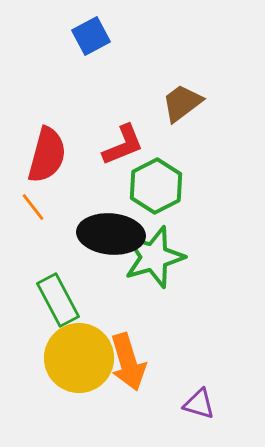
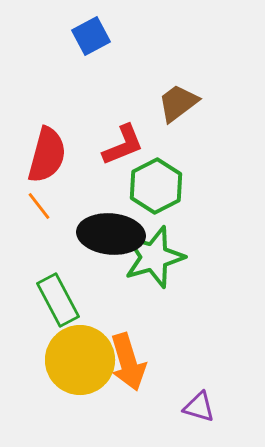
brown trapezoid: moved 4 px left
orange line: moved 6 px right, 1 px up
yellow circle: moved 1 px right, 2 px down
purple triangle: moved 3 px down
